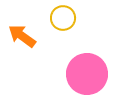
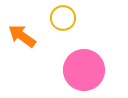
pink circle: moved 3 px left, 4 px up
